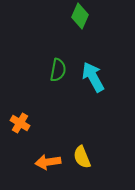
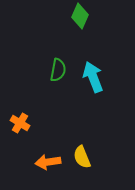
cyan arrow: rotated 8 degrees clockwise
